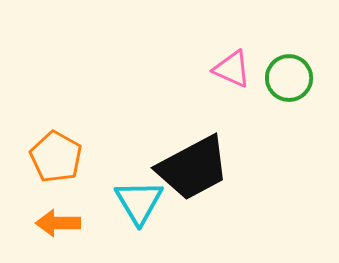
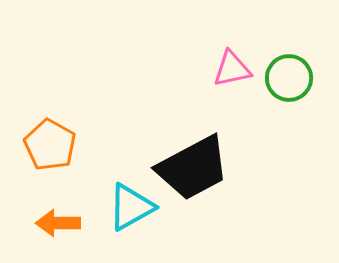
pink triangle: rotated 36 degrees counterclockwise
orange pentagon: moved 6 px left, 12 px up
cyan triangle: moved 8 px left, 5 px down; rotated 32 degrees clockwise
